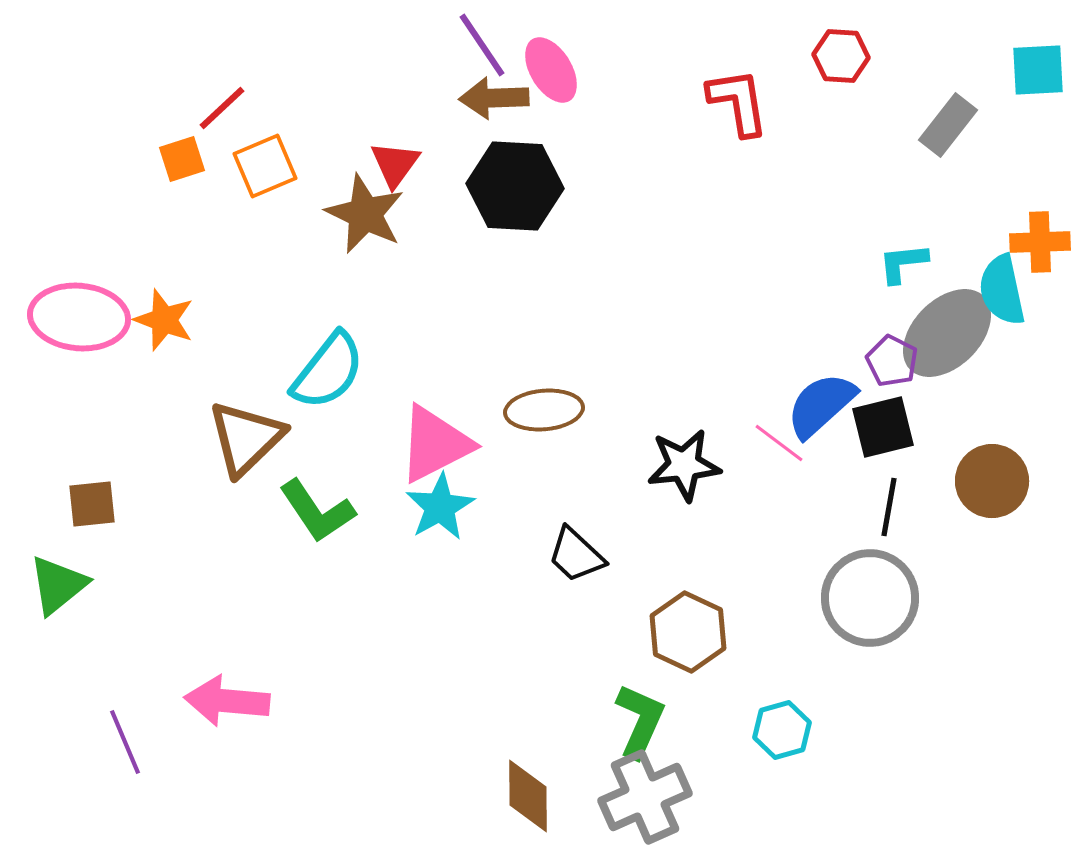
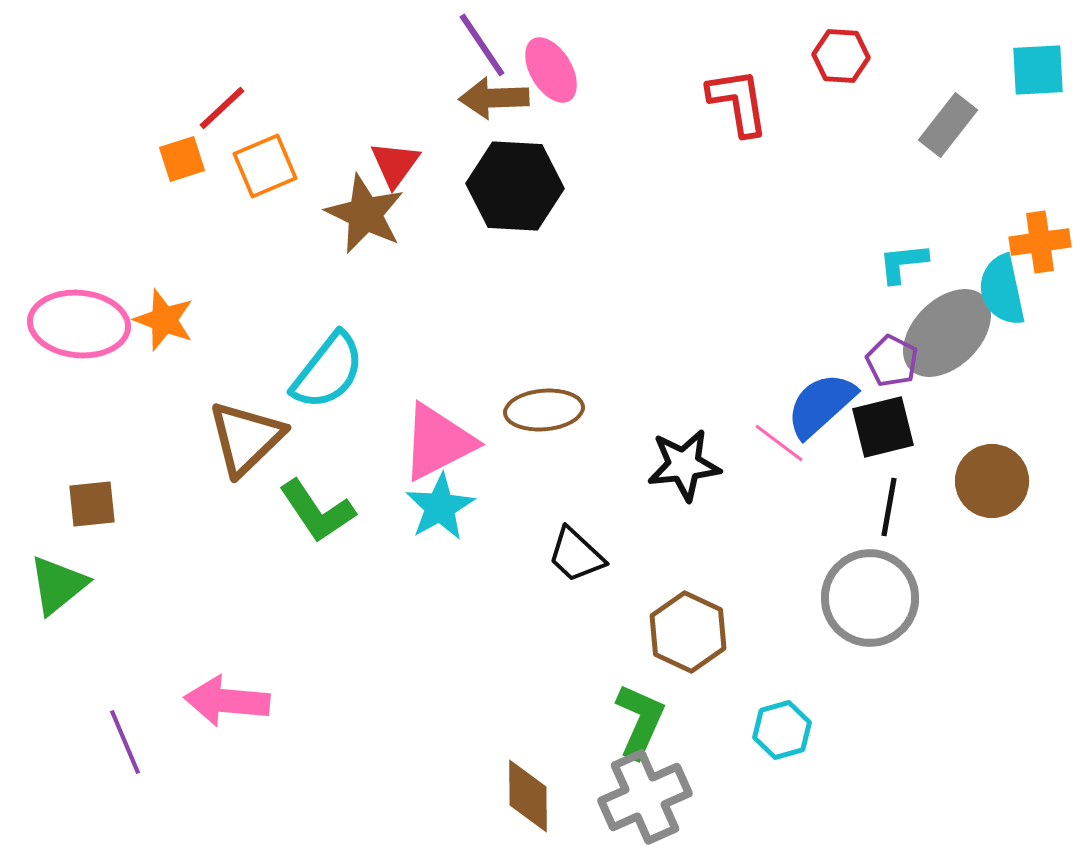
orange cross at (1040, 242): rotated 6 degrees counterclockwise
pink ellipse at (79, 317): moved 7 px down
pink triangle at (435, 444): moved 3 px right, 2 px up
